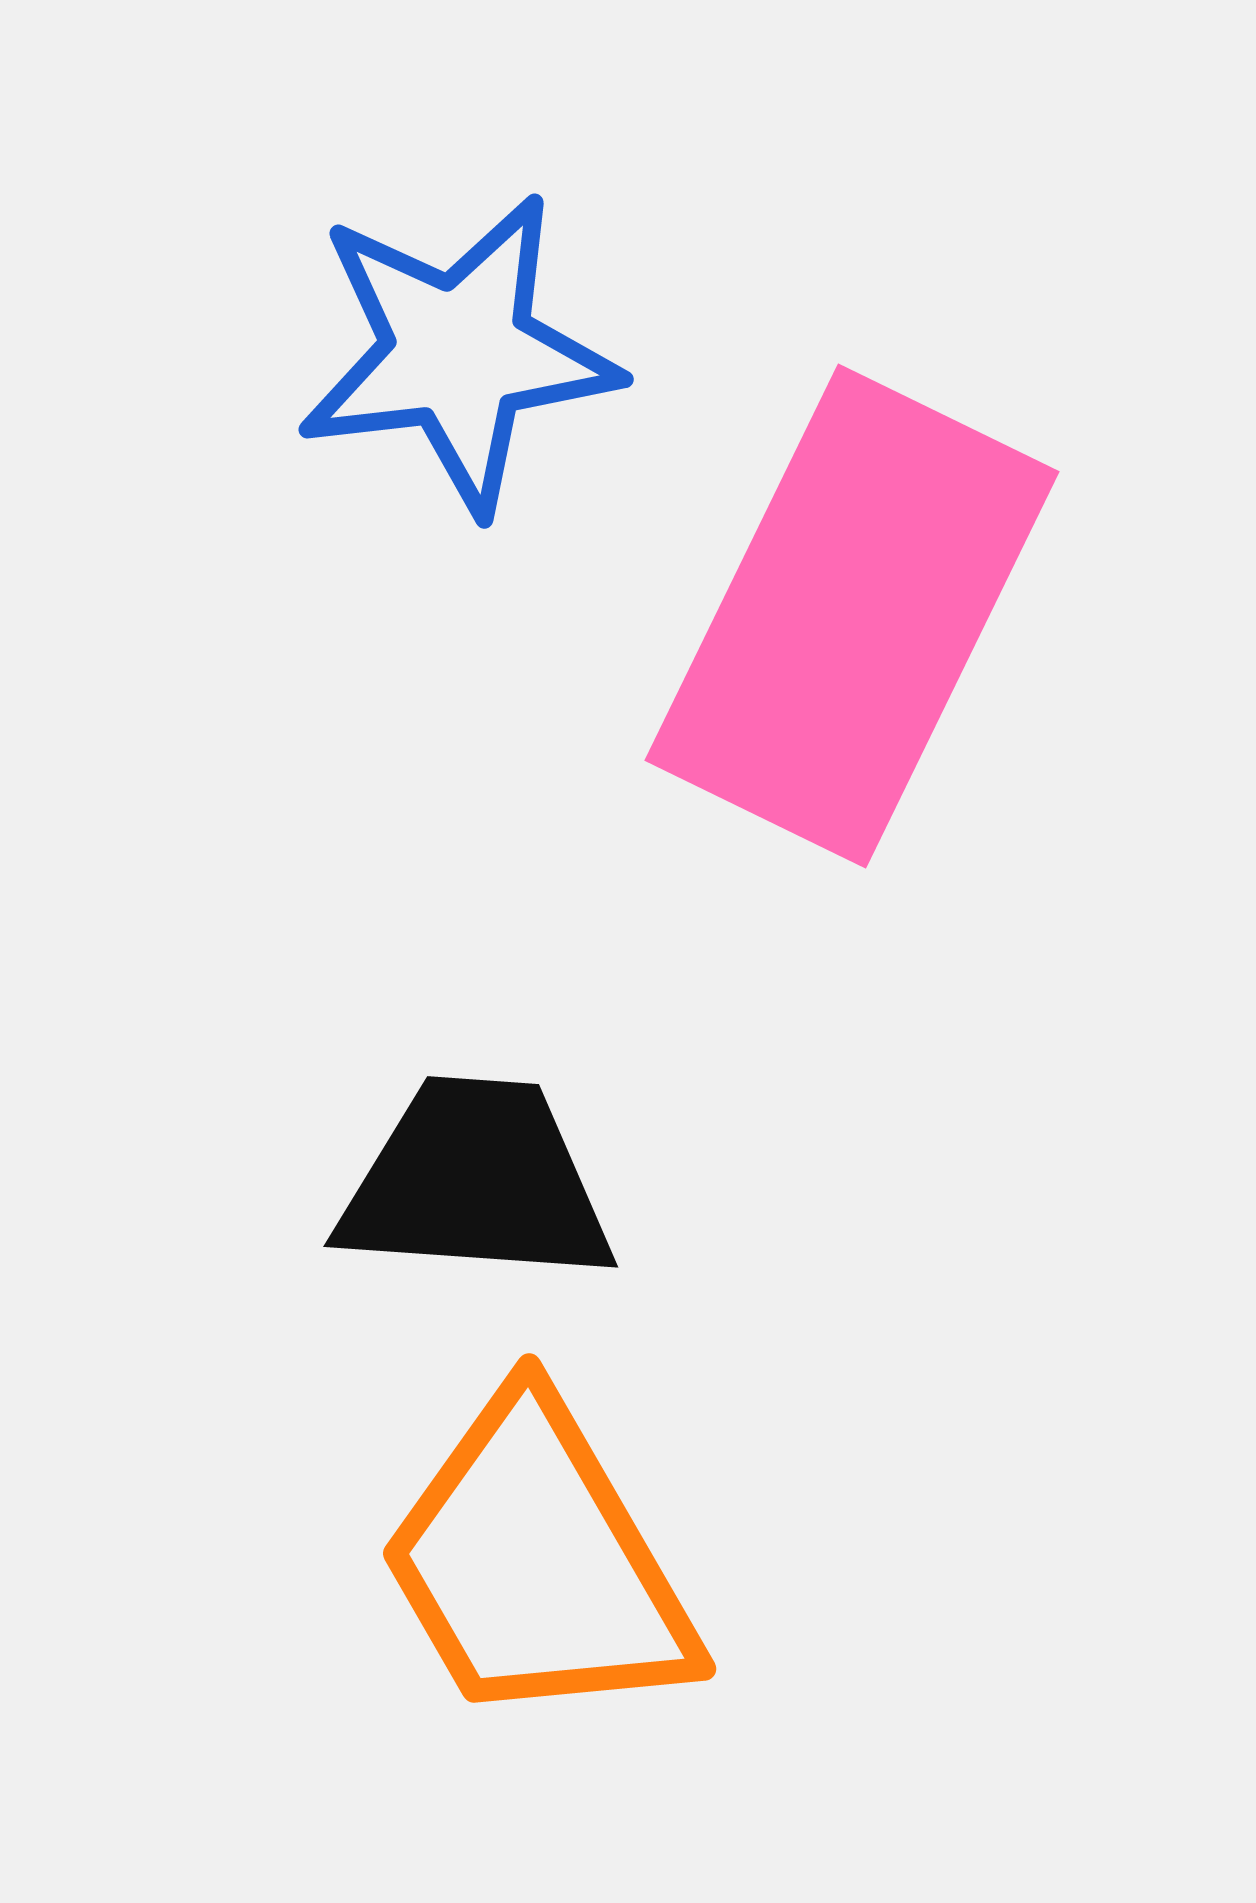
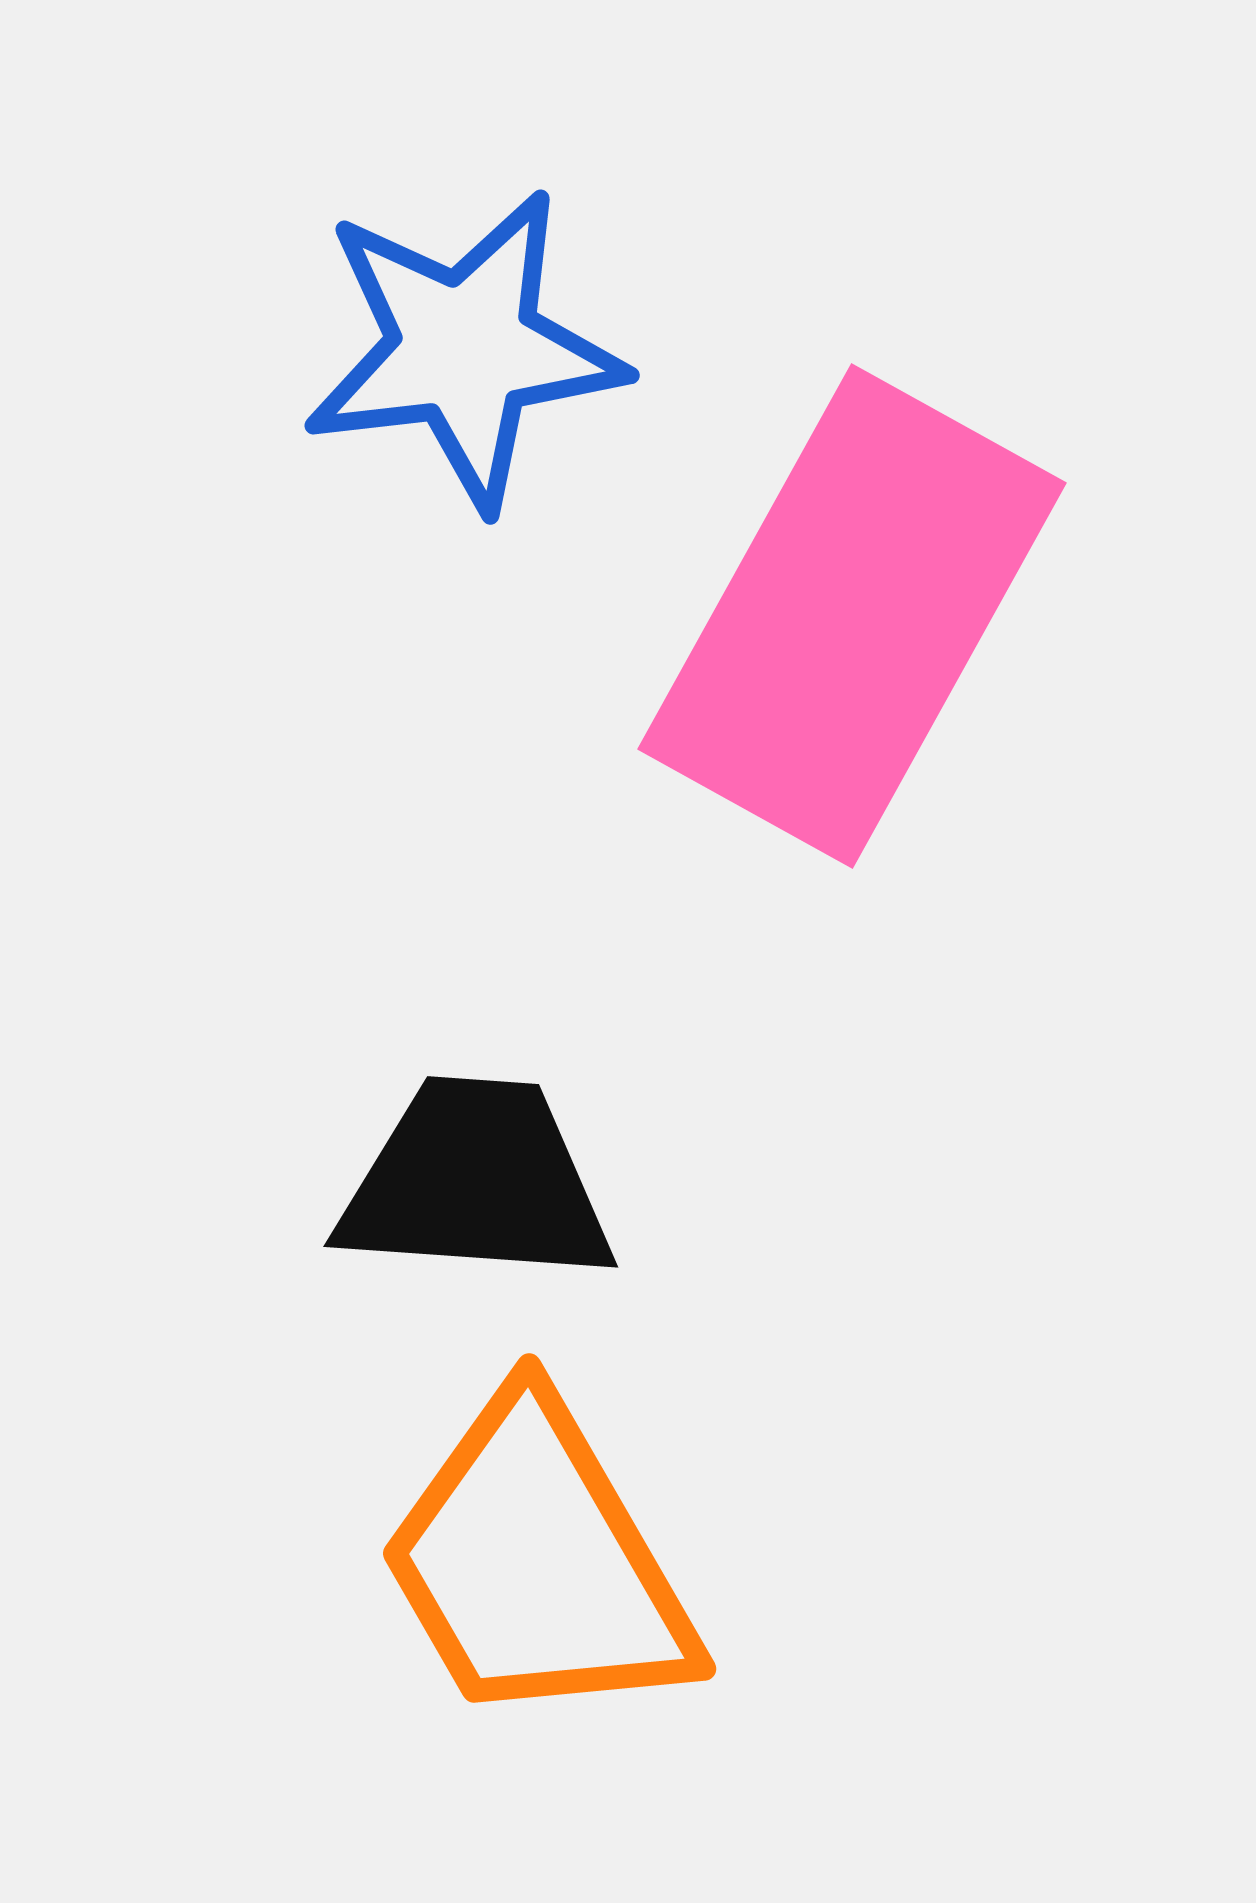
blue star: moved 6 px right, 4 px up
pink rectangle: rotated 3 degrees clockwise
